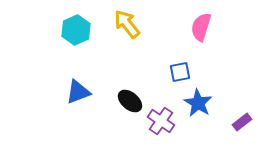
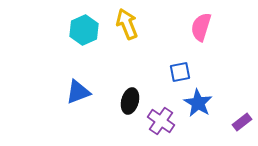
yellow arrow: rotated 16 degrees clockwise
cyan hexagon: moved 8 px right
black ellipse: rotated 65 degrees clockwise
